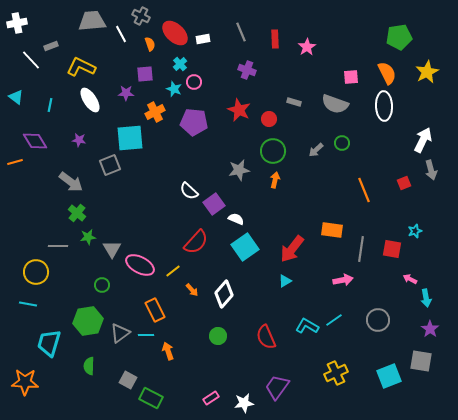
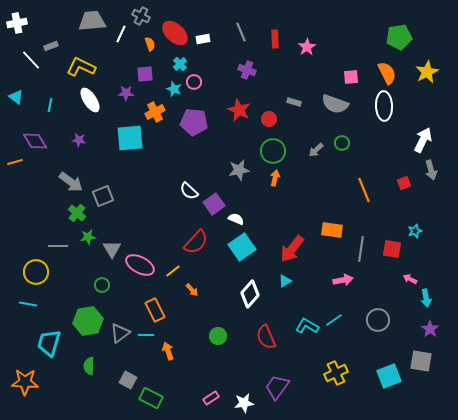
white line at (121, 34): rotated 54 degrees clockwise
gray square at (110, 165): moved 7 px left, 31 px down
orange arrow at (275, 180): moved 2 px up
cyan square at (245, 247): moved 3 px left
white diamond at (224, 294): moved 26 px right
